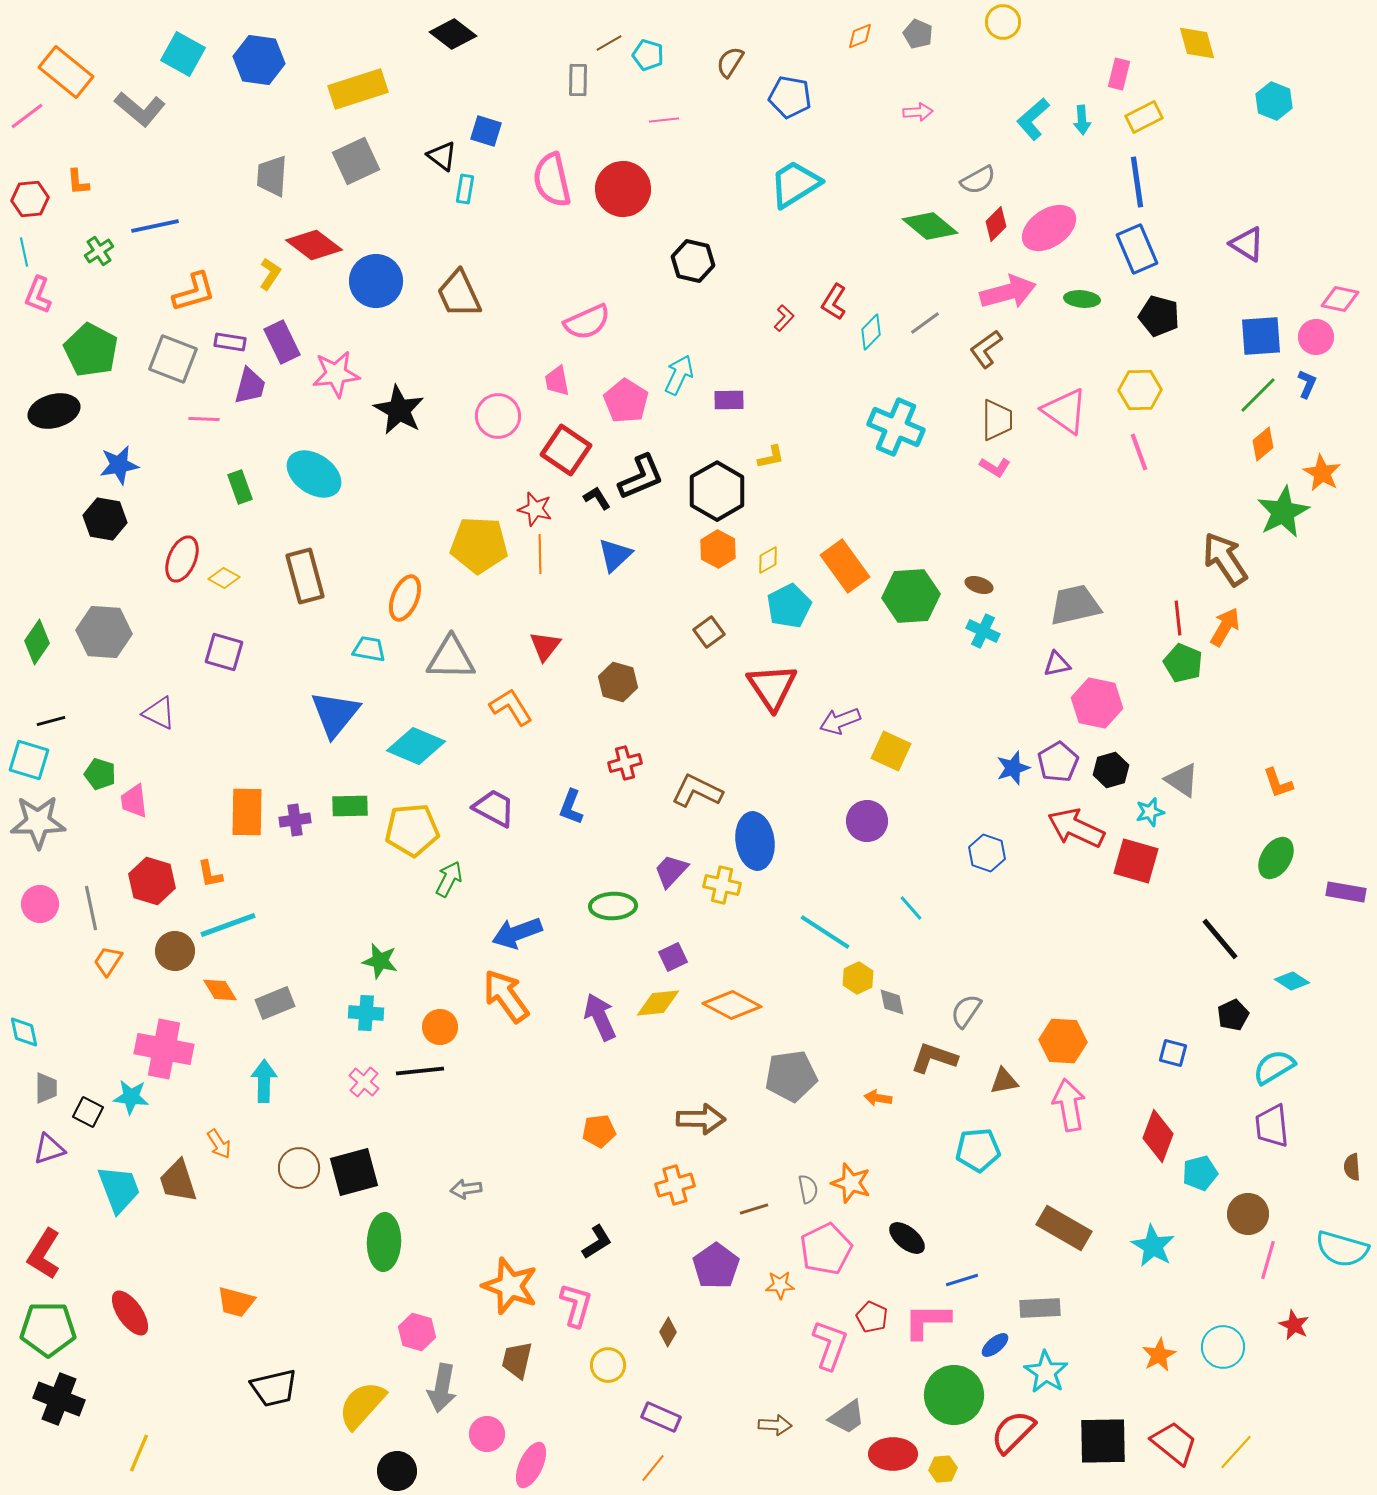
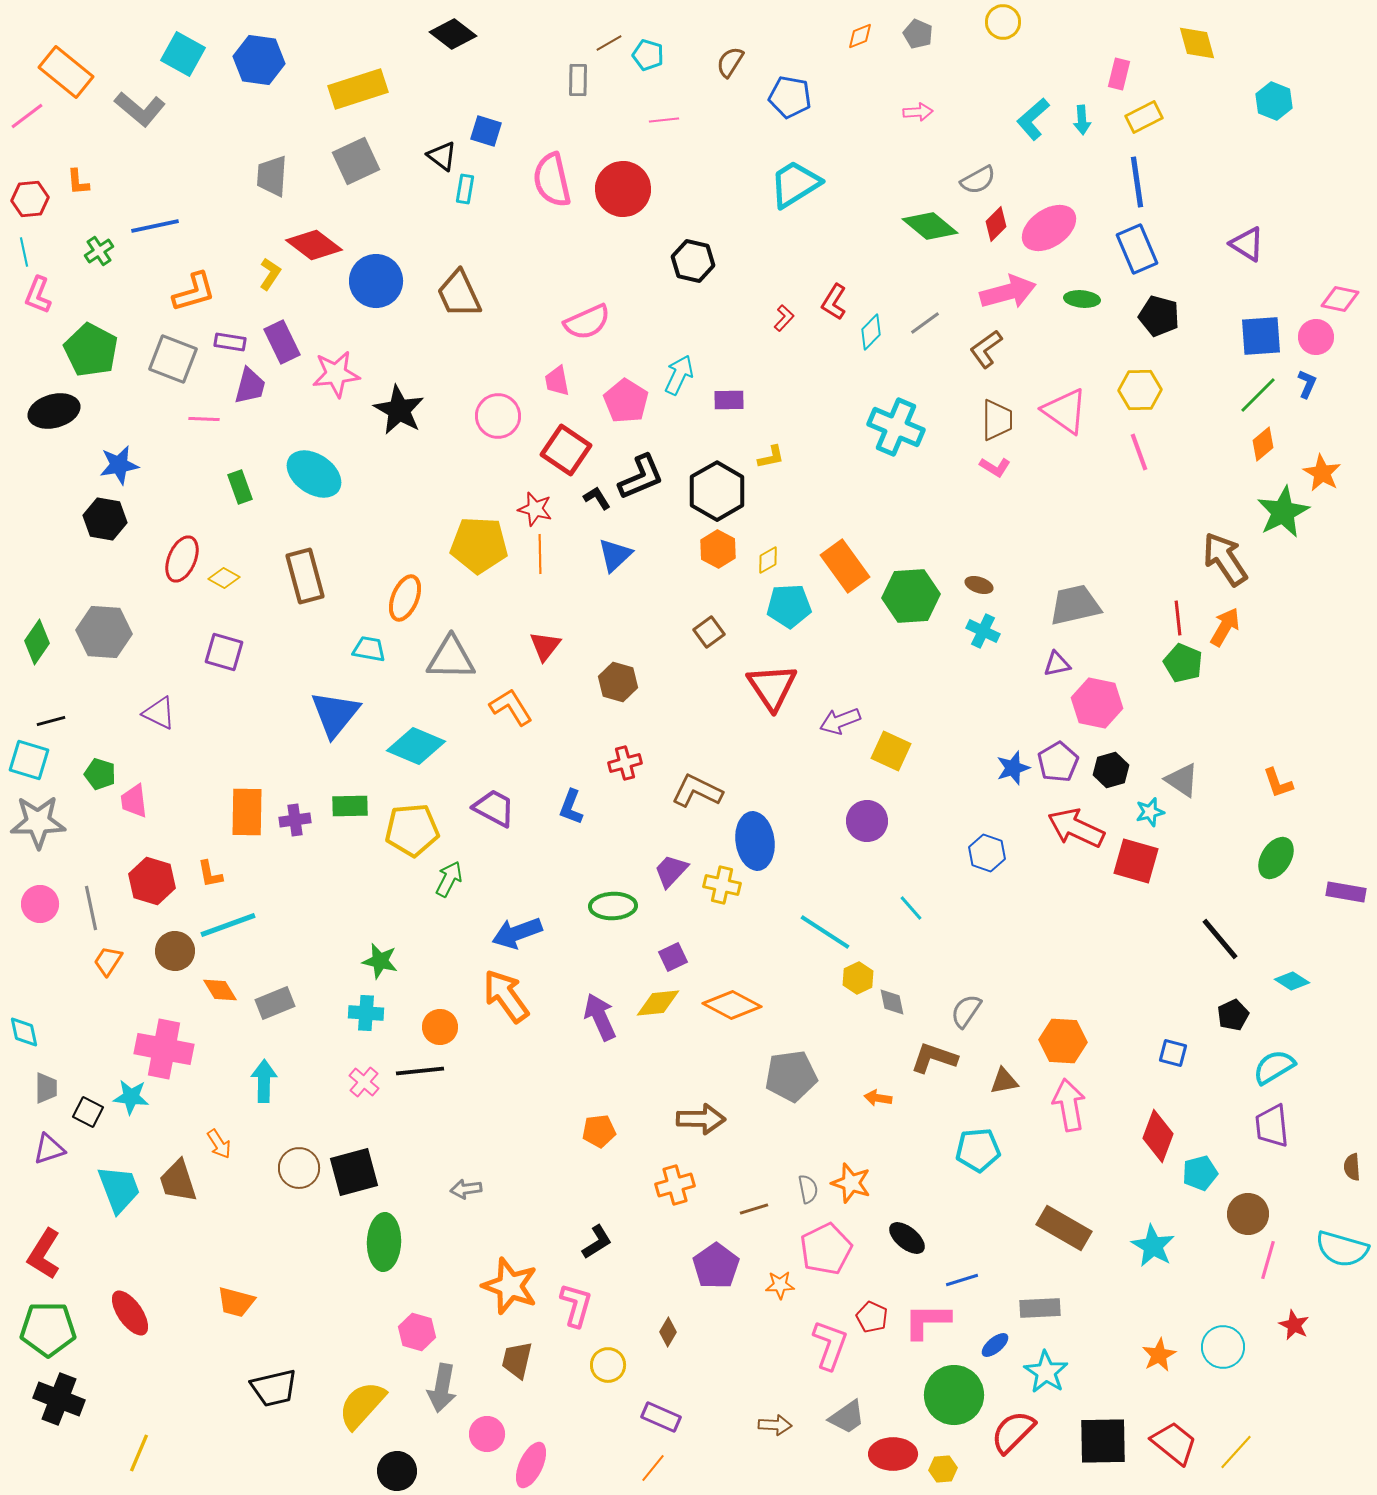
cyan pentagon at (789, 606): rotated 24 degrees clockwise
